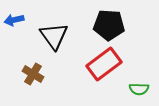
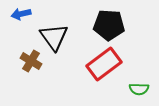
blue arrow: moved 7 px right, 6 px up
black triangle: moved 1 px down
brown cross: moved 2 px left, 13 px up
